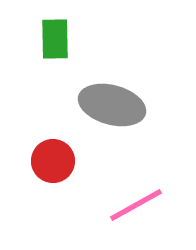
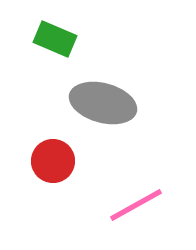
green rectangle: rotated 66 degrees counterclockwise
gray ellipse: moved 9 px left, 2 px up
